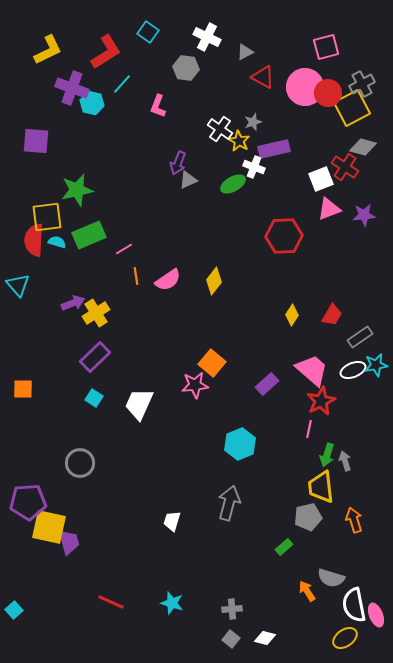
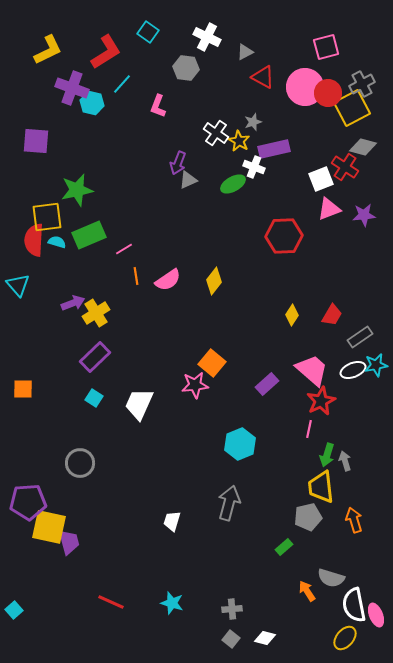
white cross at (220, 129): moved 4 px left, 4 px down
yellow ellipse at (345, 638): rotated 15 degrees counterclockwise
